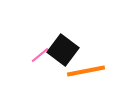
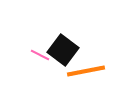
pink line: rotated 66 degrees clockwise
